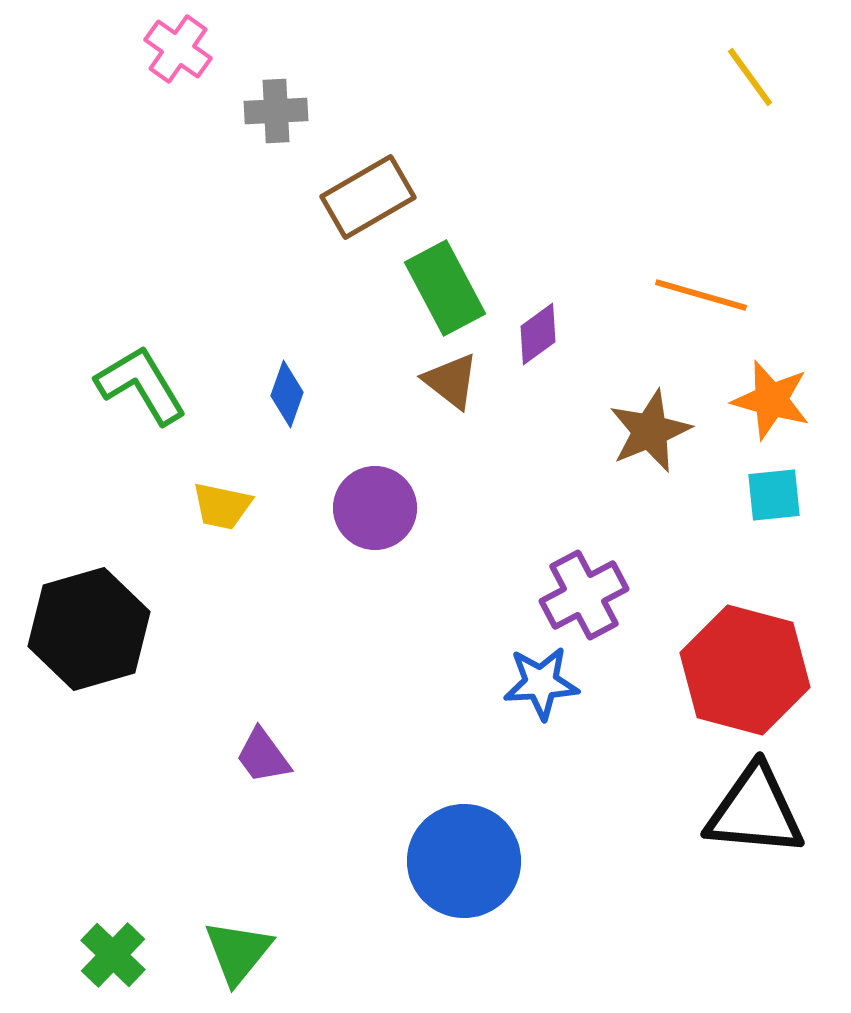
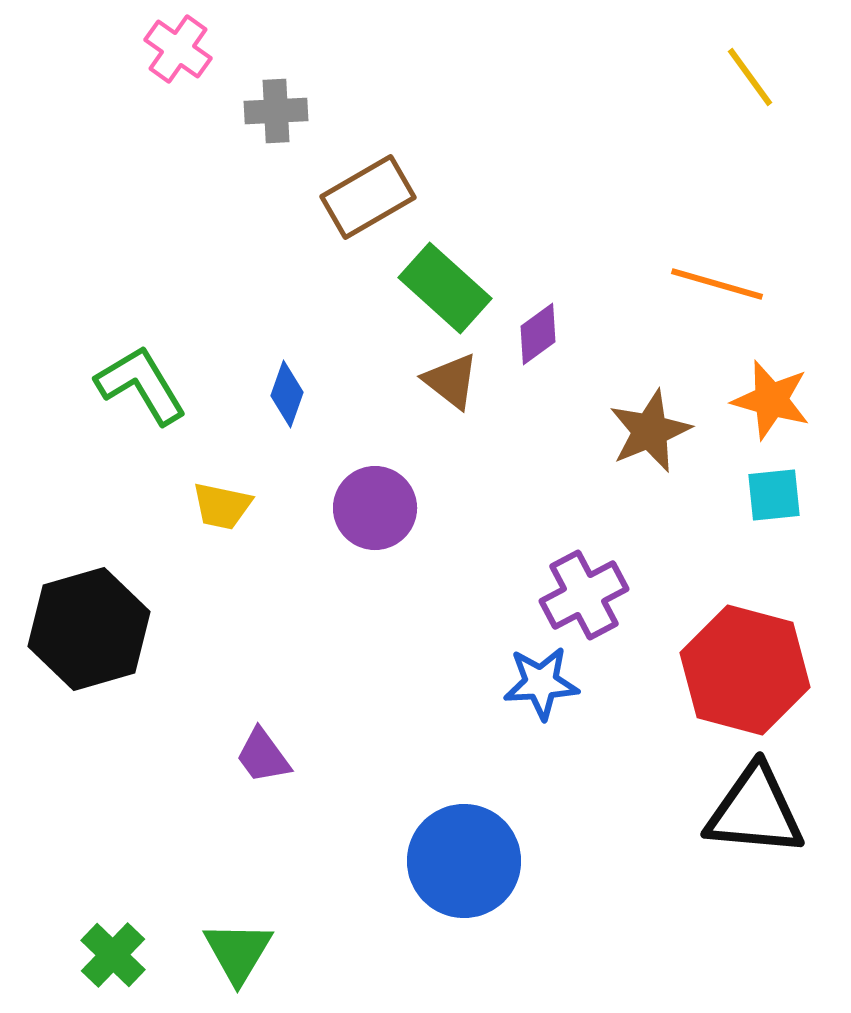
green rectangle: rotated 20 degrees counterclockwise
orange line: moved 16 px right, 11 px up
green triangle: rotated 8 degrees counterclockwise
